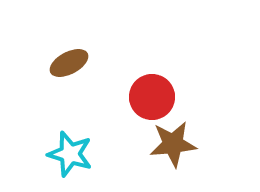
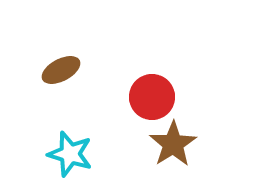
brown ellipse: moved 8 px left, 7 px down
brown star: rotated 27 degrees counterclockwise
